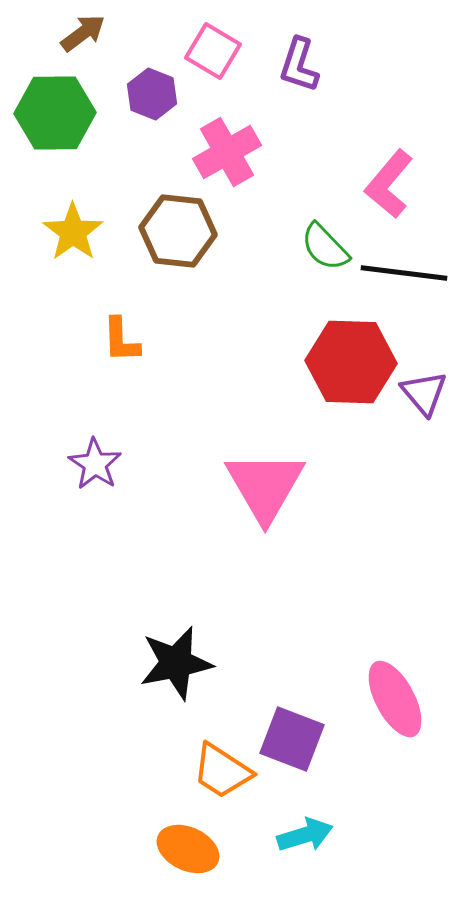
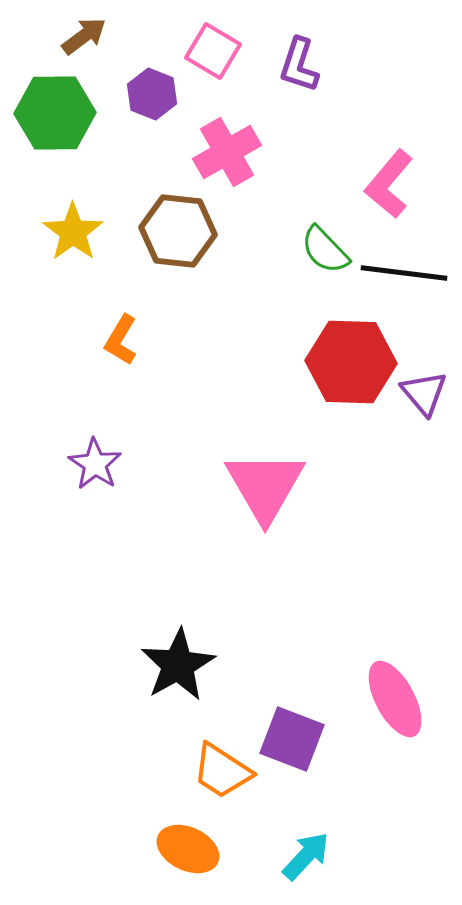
brown arrow: moved 1 px right, 3 px down
green semicircle: moved 3 px down
orange L-shape: rotated 33 degrees clockwise
black star: moved 2 px right, 2 px down; rotated 18 degrees counterclockwise
cyan arrow: moved 1 px right, 21 px down; rotated 30 degrees counterclockwise
